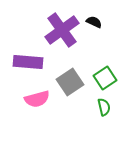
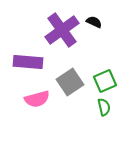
green square: moved 3 px down; rotated 10 degrees clockwise
